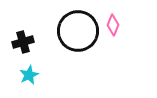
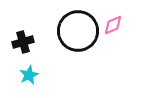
pink diamond: rotated 45 degrees clockwise
